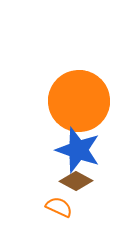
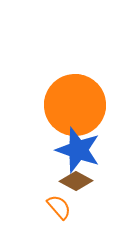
orange circle: moved 4 px left, 4 px down
orange semicircle: rotated 24 degrees clockwise
